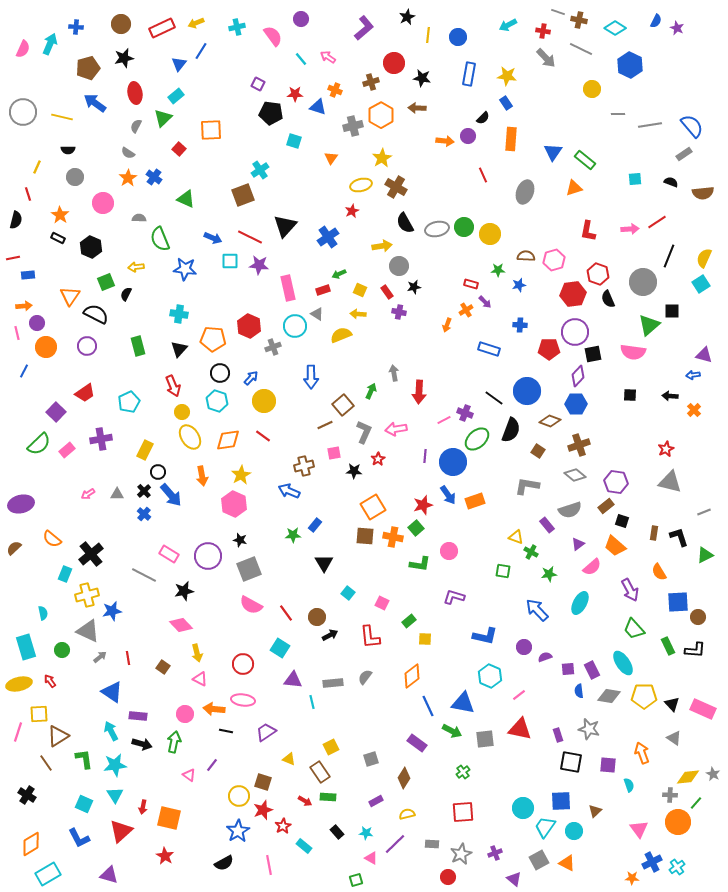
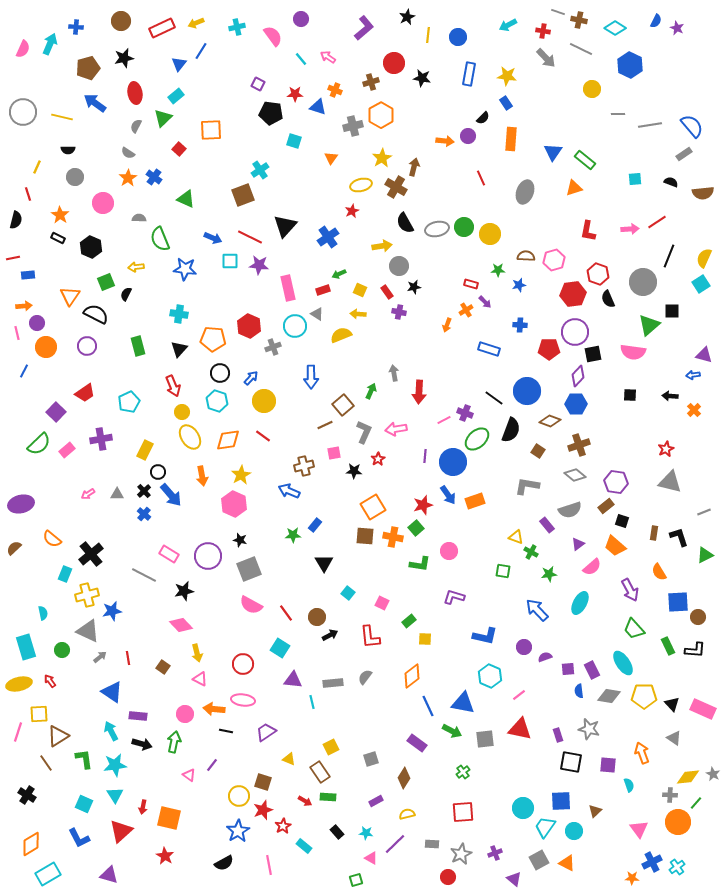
brown circle at (121, 24): moved 3 px up
brown arrow at (417, 108): moved 3 px left, 59 px down; rotated 102 degrees clockwise
red line at (483, 175): moved 2 px left, 3 px down
